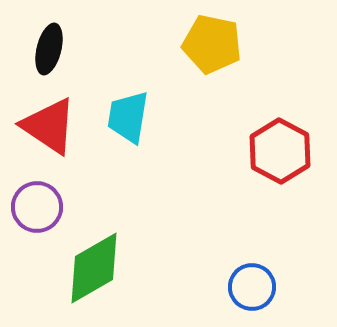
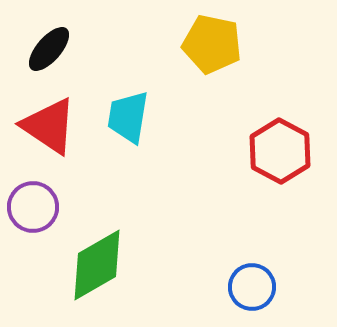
black ellipse: rotated 27 degrees clockwise
purple circle: moved 4 px left
green diamond: moved 3 px right, 3 px up
